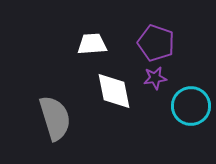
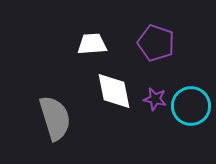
purple star: moved 21 px down; rotated 20 degrees clockwise
